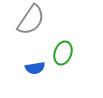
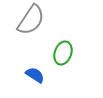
blue semicircle: moved 7 px down; rotated 138 degrees counterclockwise
